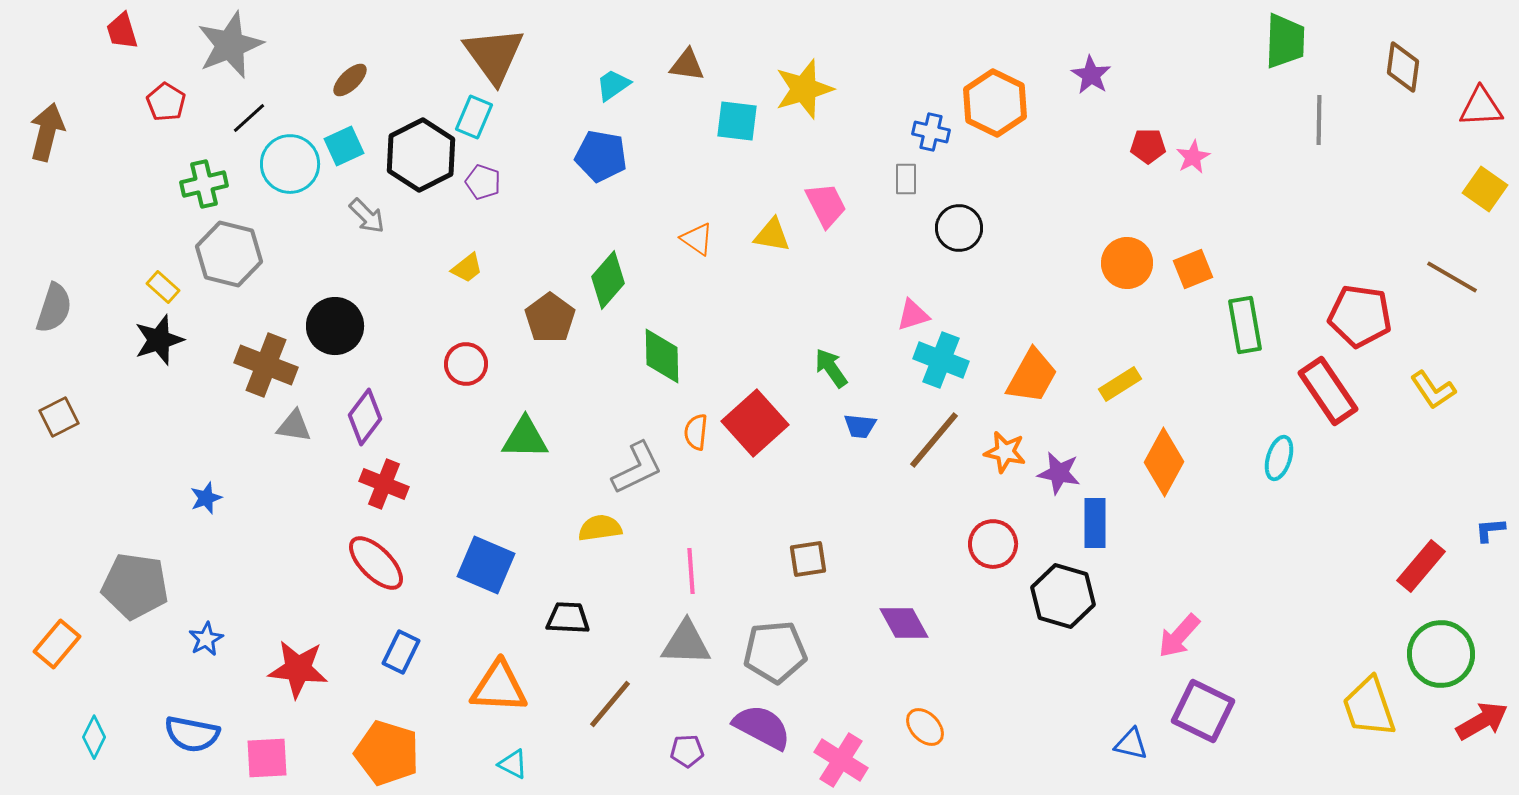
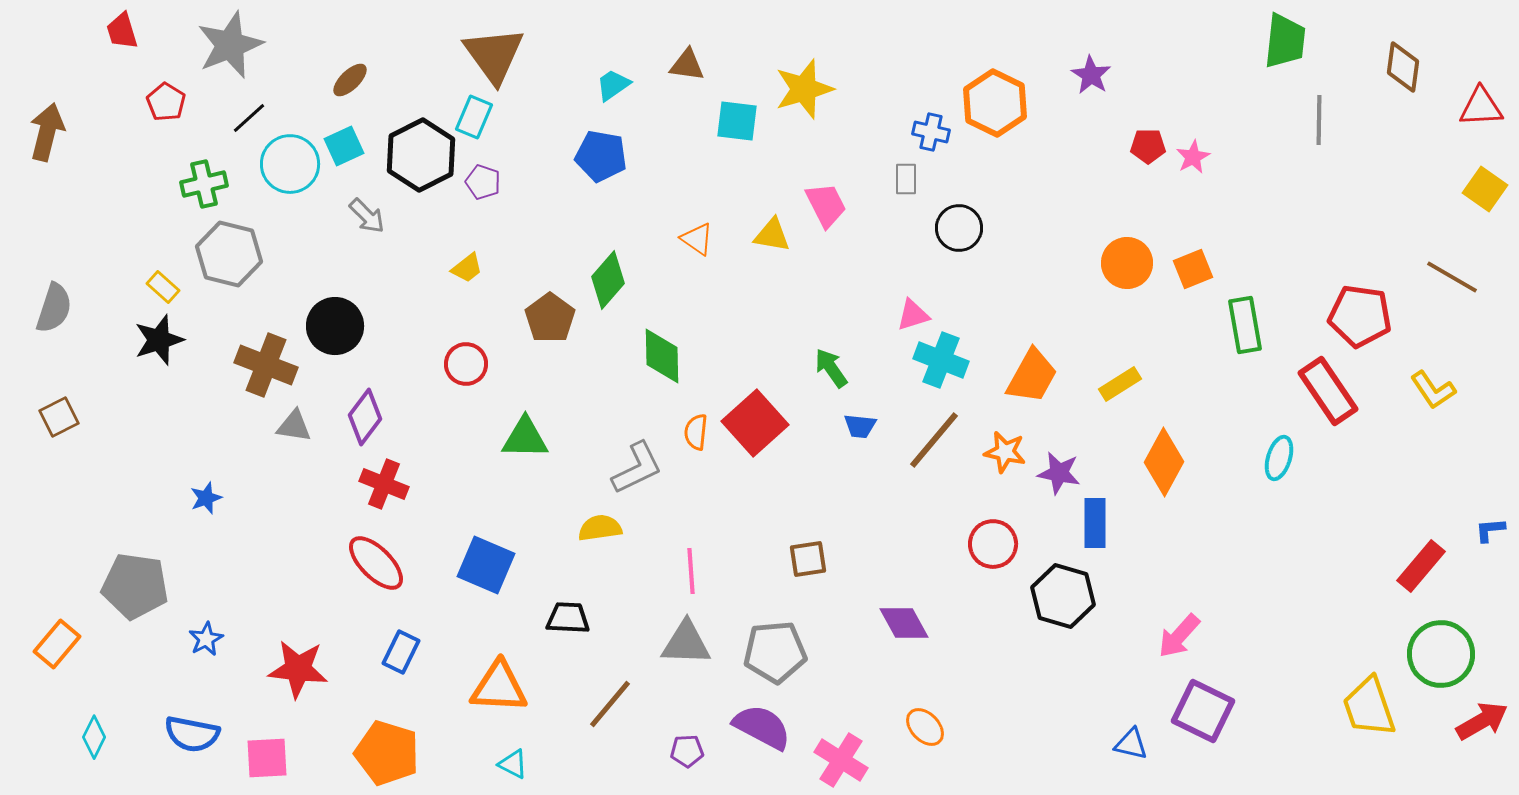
green trapezoid at (1285, 41): rotated 4 degrees clockwise
